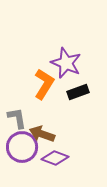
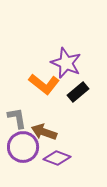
orange L-shape: rotated 96 degrees clockwise
black rectangle: rotated 20 degrees counterclockwise
brown arrow: moved 2 px right, 2 px up
purple circle: moved 1 px right
purple diamond: moved 2 px right
